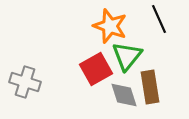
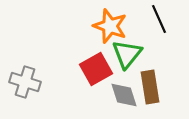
green triangle: moved 2 px up
